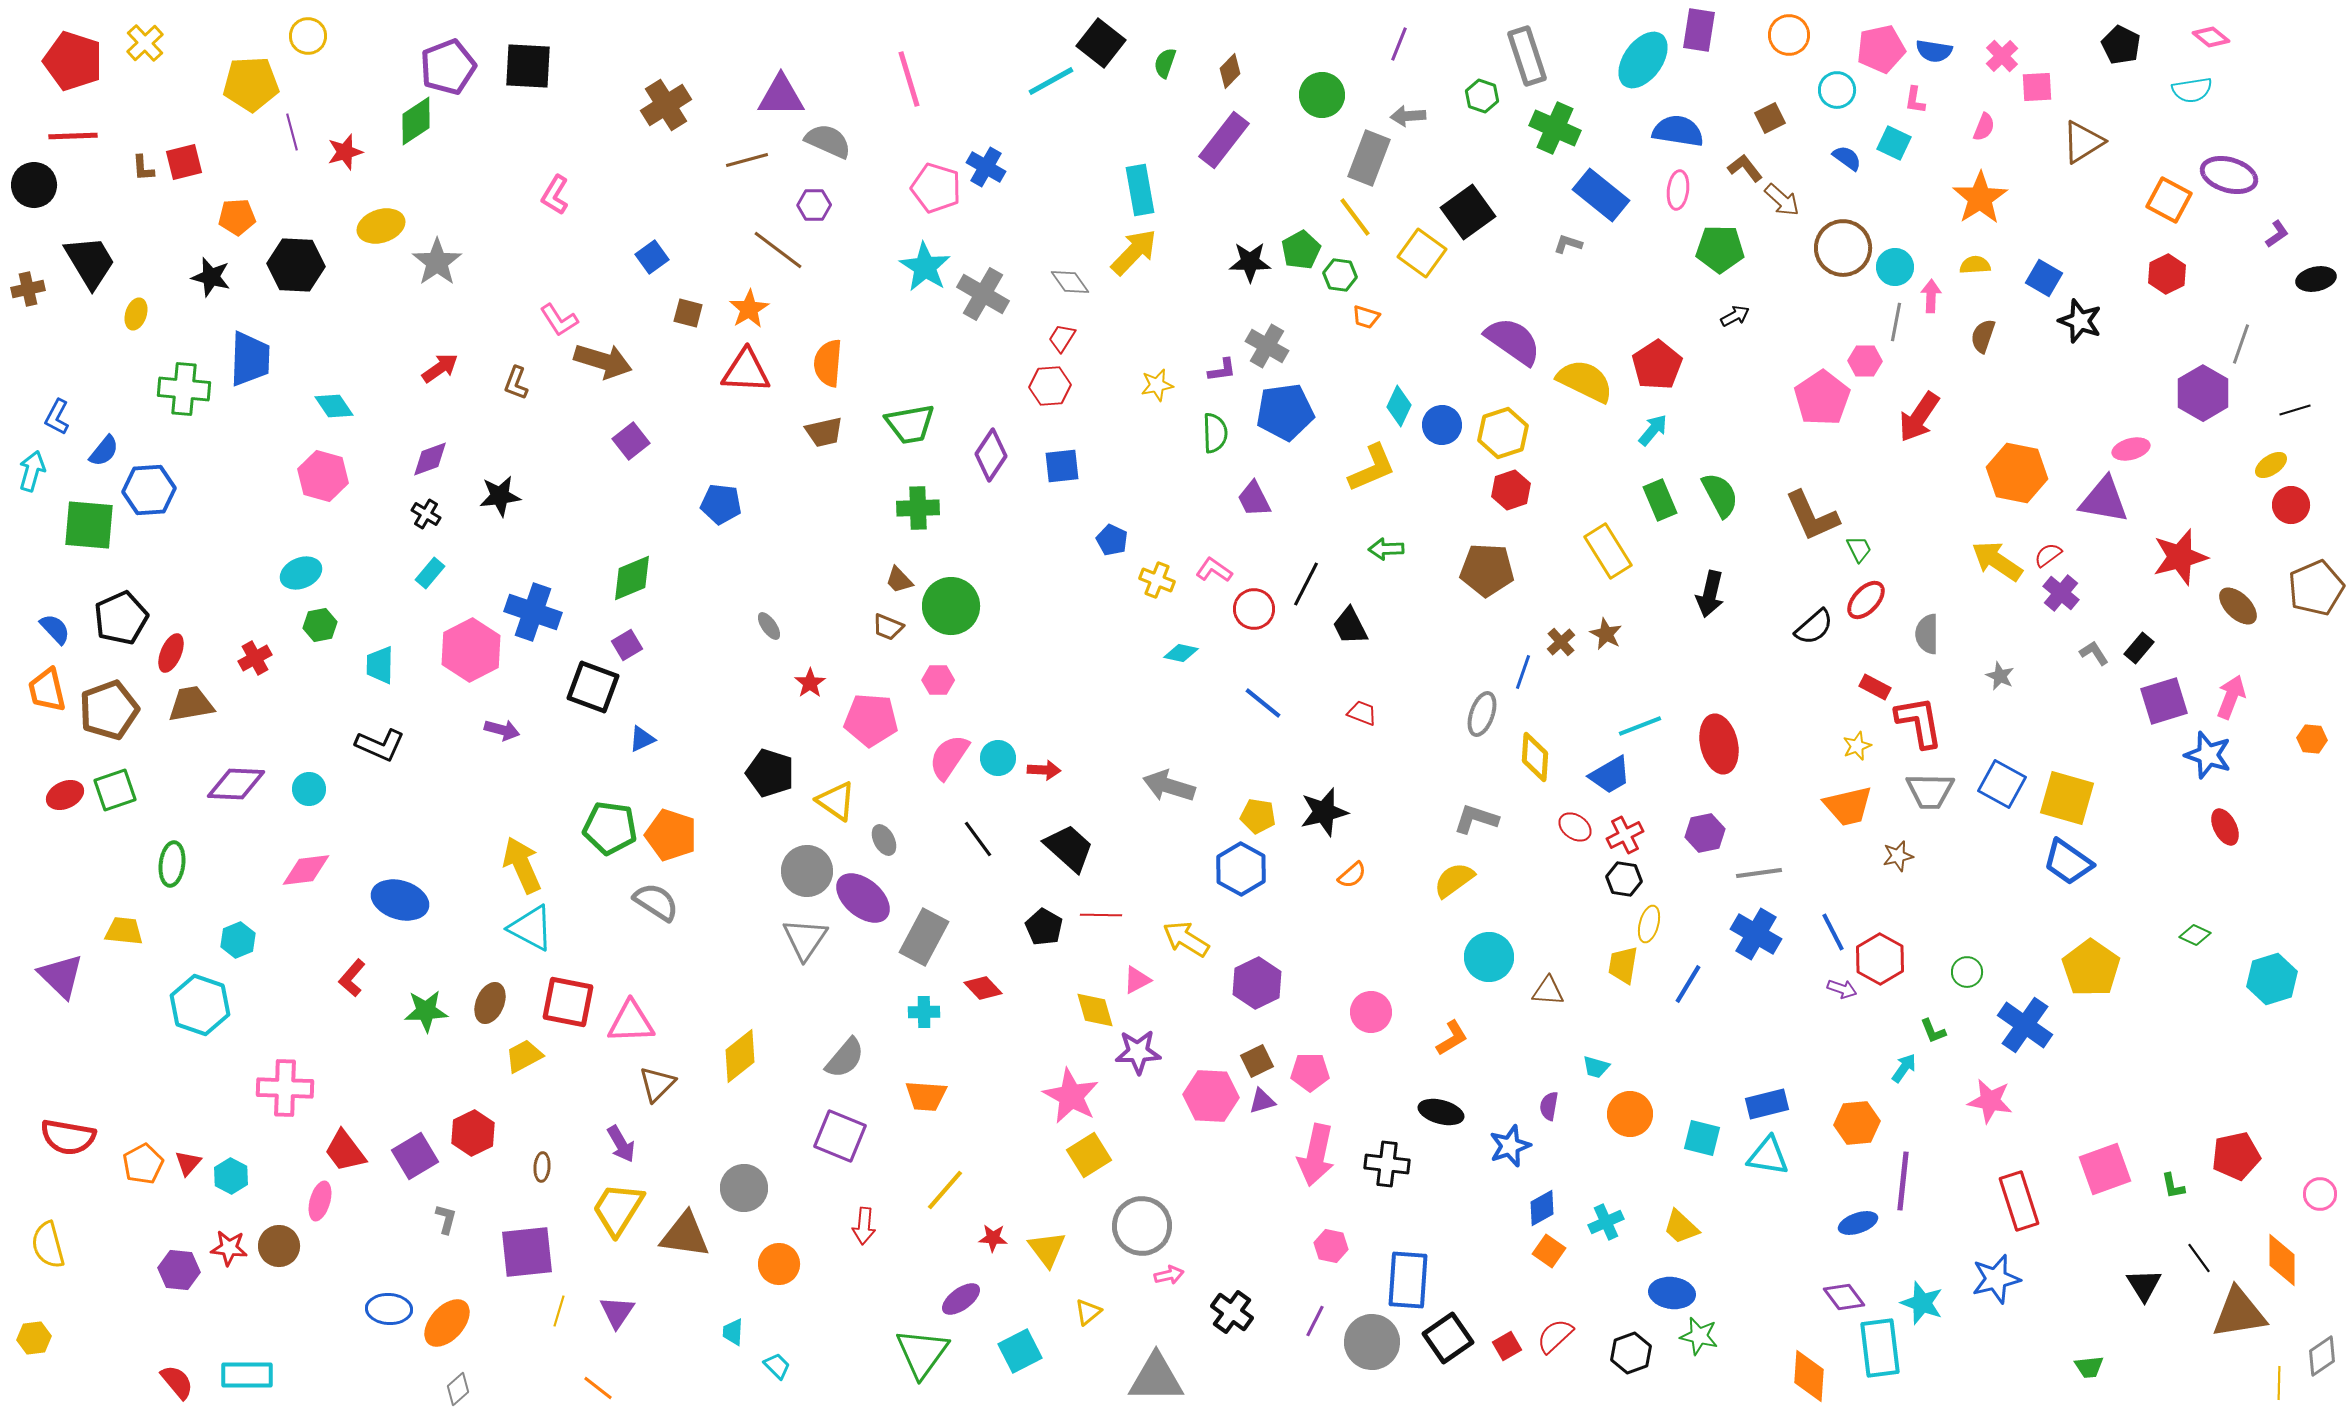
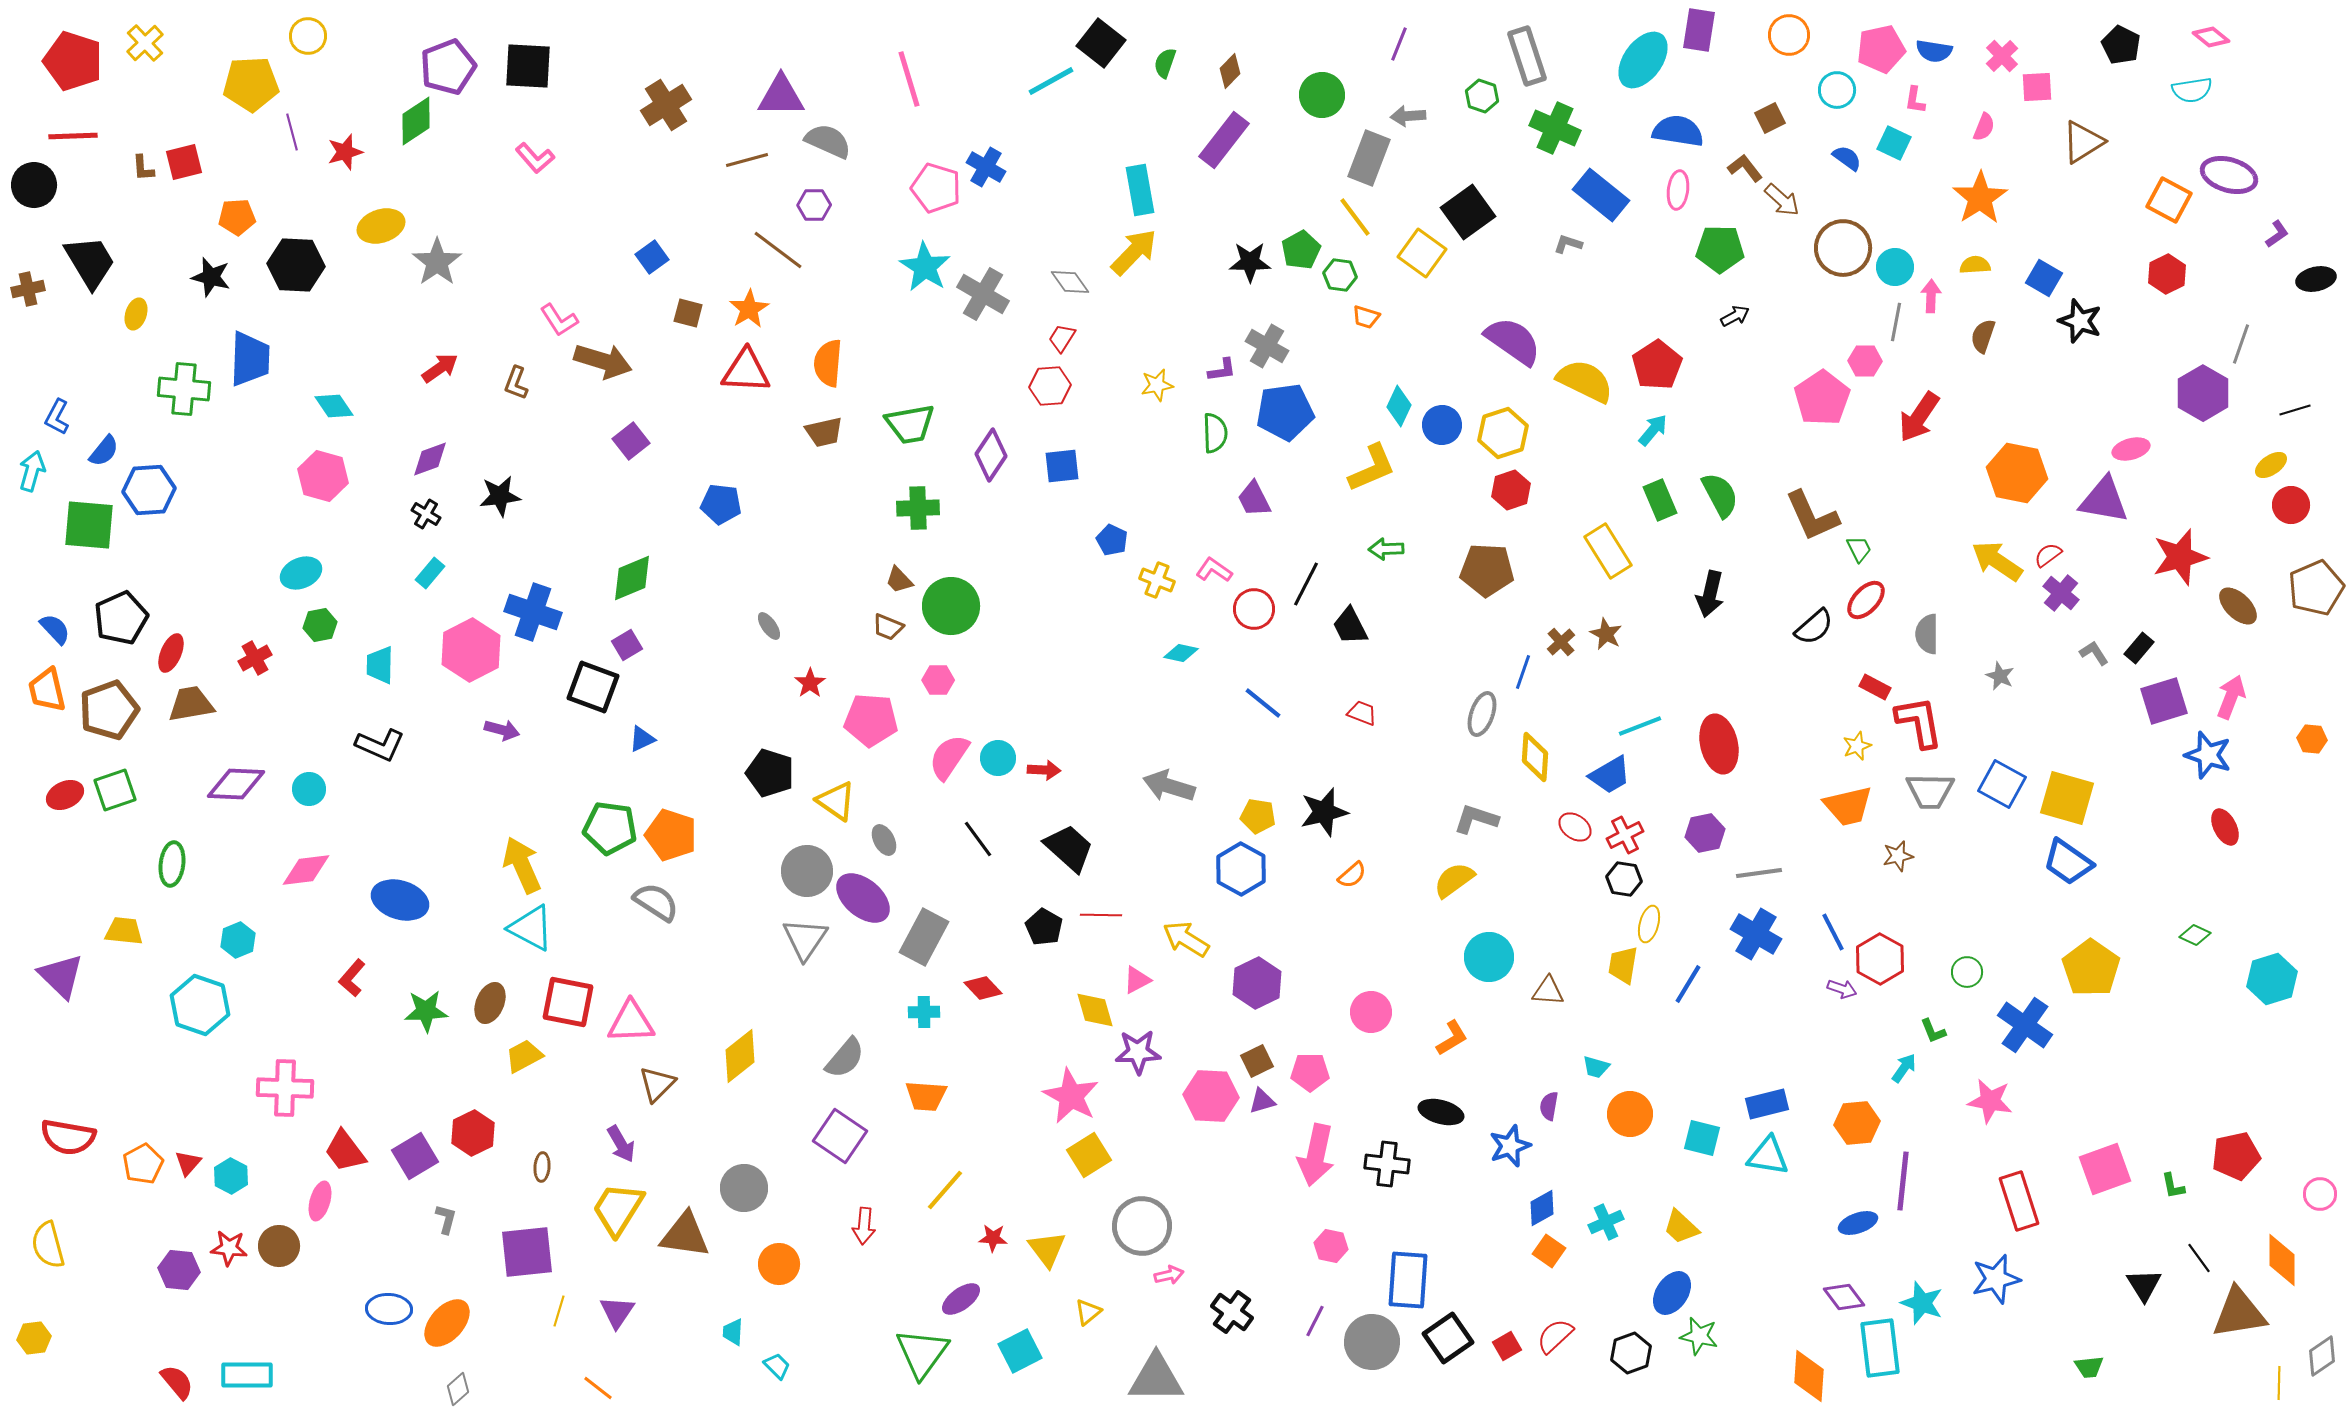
pink L-shape at (555, 195): moved 20 px left, 37 px up; rotated 72 degrees counterclockwise
purple square at (840, 1136): rotated 12 degrees clockwise
blue ellipse at (1672, 1293): rotated 63 degrees counterclockwise
